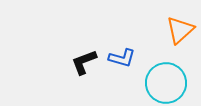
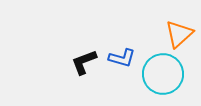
orange triangle: moved 1 px left, 4 px down
cyan circle: moved 3 px left, 9 px up
